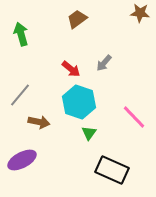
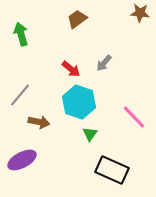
green triangle: moved 1 px right, 1 px down
